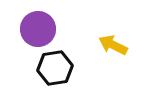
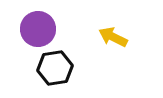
yellow arrow: moved 8 px up
